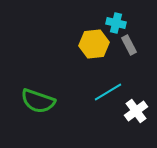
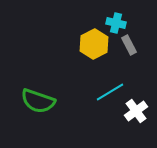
yellow hexagon: rotated 20 degrees counterclockwise
cyan line: moved 2 px right
